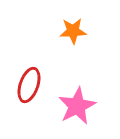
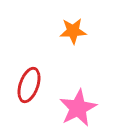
pink star: moved 1 px right, 2 px down
